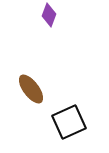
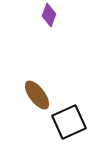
brown ellipse: moved 6 px right, 6 px down
